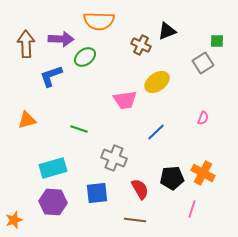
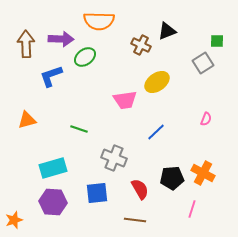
pink semicircle: moved 3 px right, 1 px down
